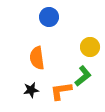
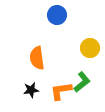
blue circle: moved 8 px right, 2 px up
yellow circle: moved 1 px down
green L-shape: moved 1 px left, 6 px down
